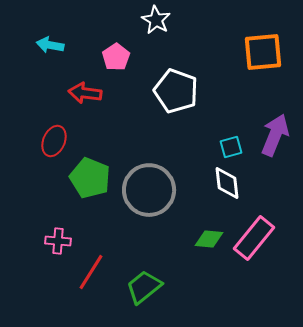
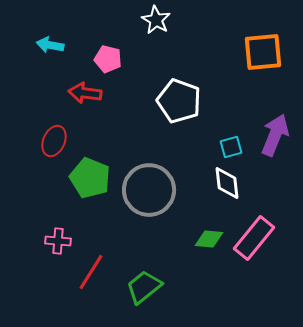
pink pentagon: moved 8 px left, 2 px down; rotated 24 degrees counterclockwise
white pentagon: moved 3 px right, 10 px down
